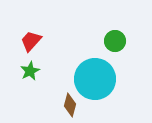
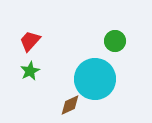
red trapezoid: moved 1 px left
brown diamond: rotated 50 degrees clockwise
